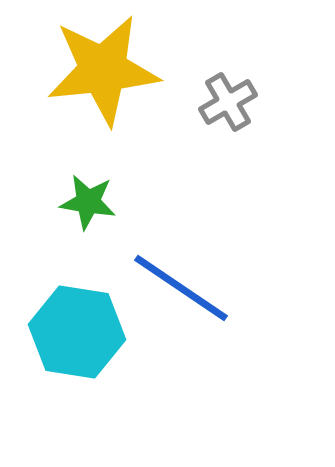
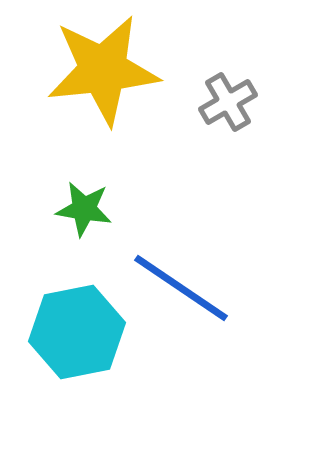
green star: moved 4 px left, 7 px down
cyan hexagon: rotated 20 degrees counterclockwise
